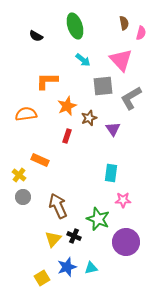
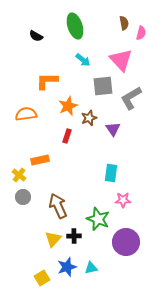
orange star: moved 1 px right
orange rectangle: rotated 36 degrees counterclockwise
black cross: rotated 24 degrees counterclockwise
